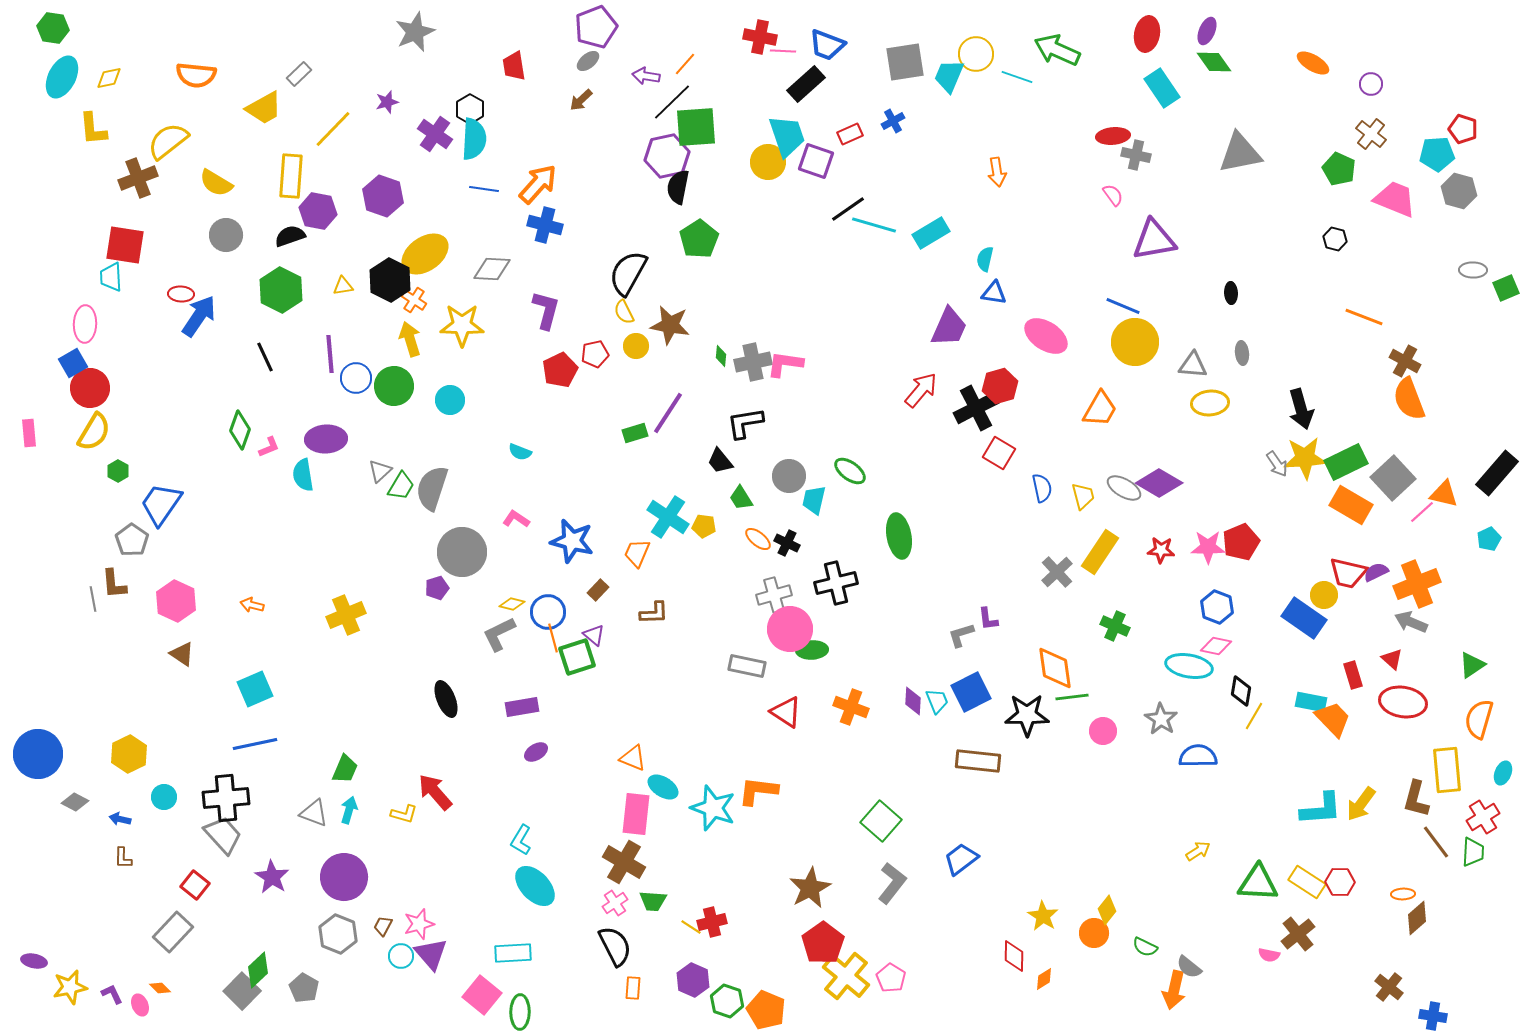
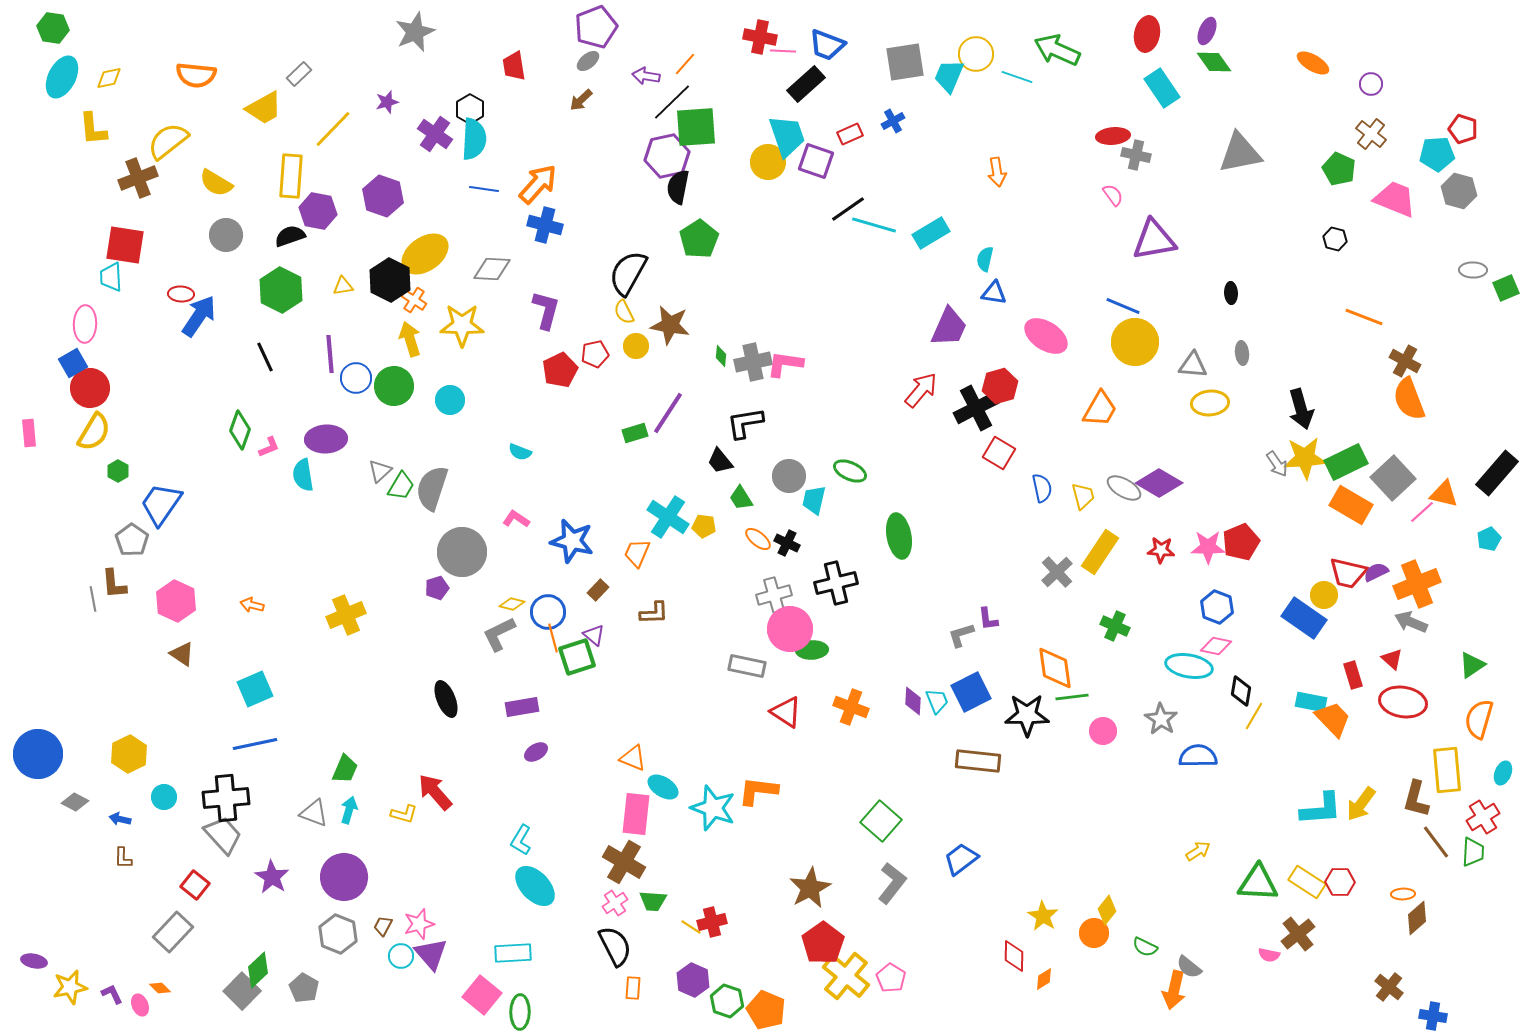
green ellipse at (850, 471): rotated 12 degrees counterclockwise
